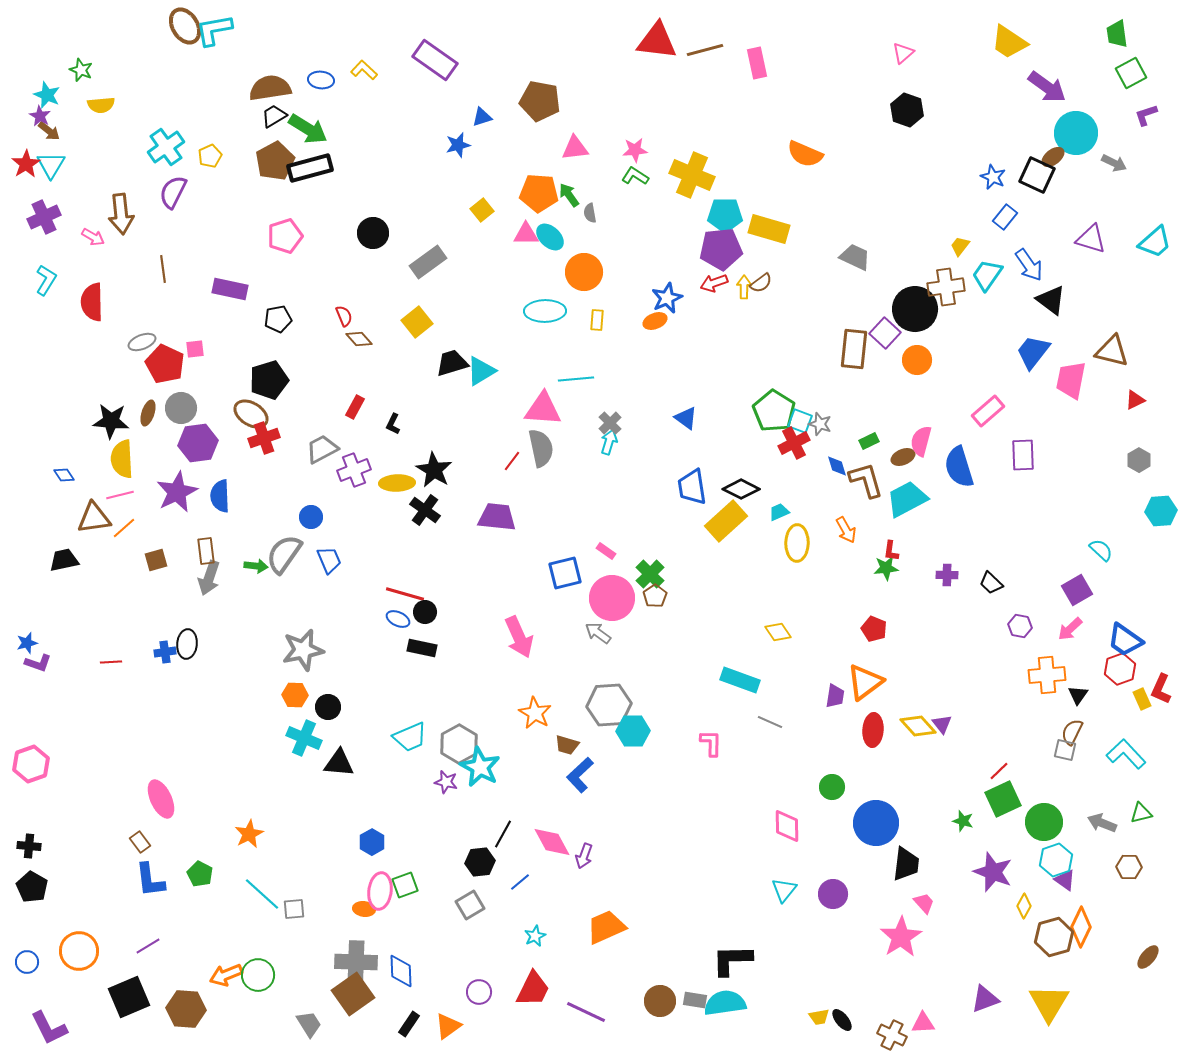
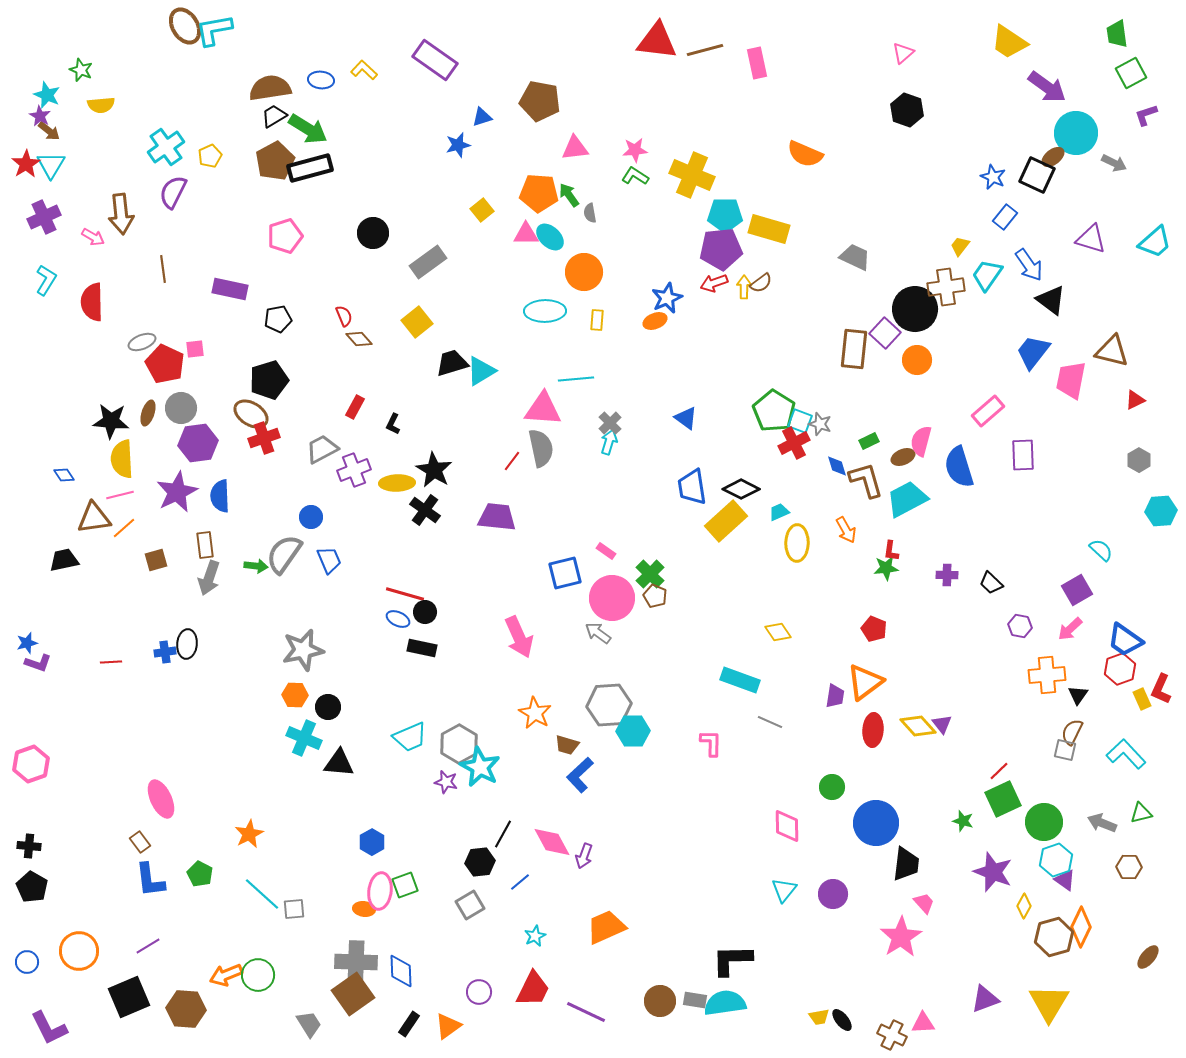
brown rectangle at (206, 551): moved 1 px left, 6 px up
brown pentagon at (655, 596): rotated 15 degrees counterclockwise
